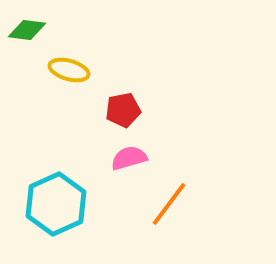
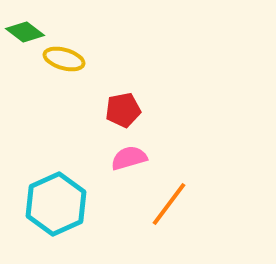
green diamond: moved 2 px left, 2 px down; rotated 30 degrees clockwise
yellow ellipse: moved 5 px left, 11 px up
